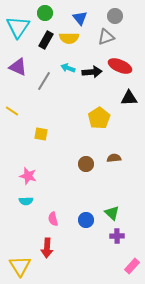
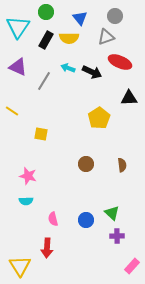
green circle: moved 1 px right, 1 px up
red ellipse: moved 4 px up
black arrow: rotated 30 degrees clockwise
brown semicircle: moved 8 px right, 7 px down; rotated 88 degrees clockwise
